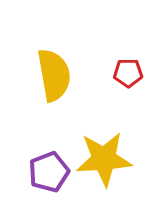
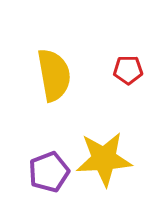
red pentagon: moved 3 px up
